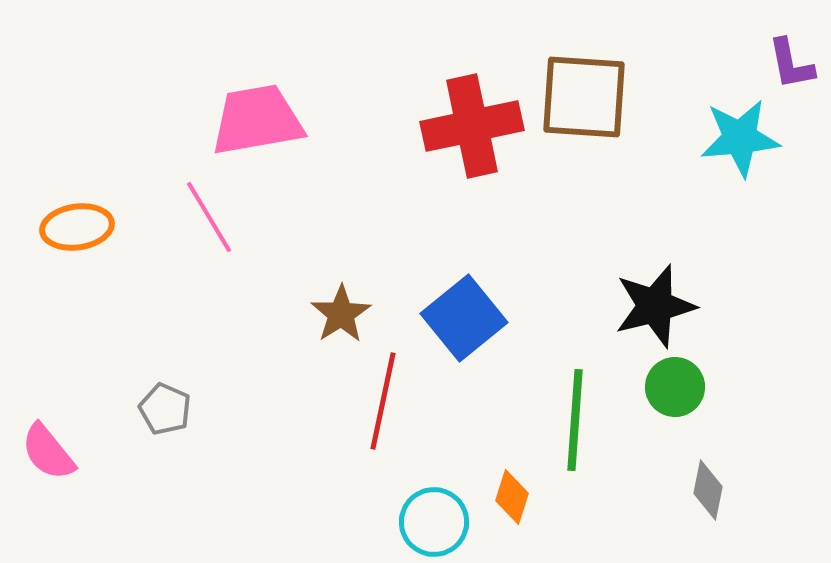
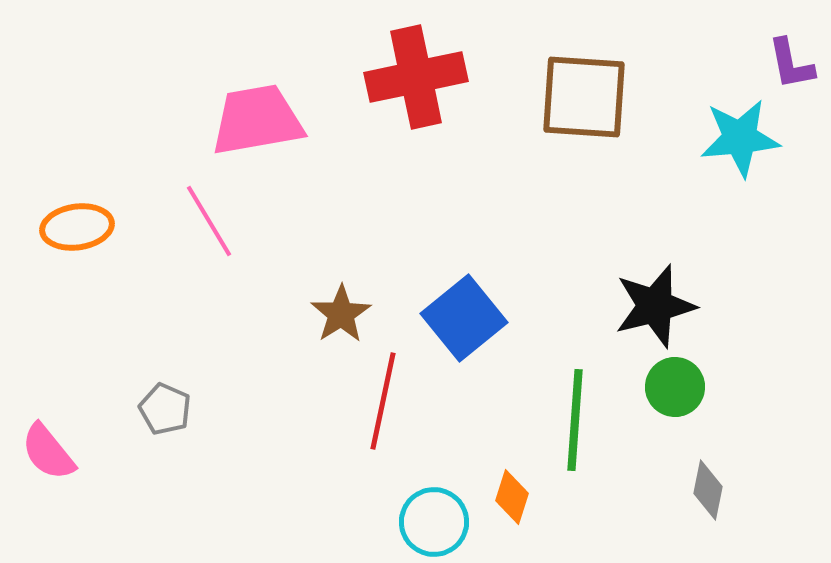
red cross: moved 56 px left, 49 px up
pink line: moved 4 px down
